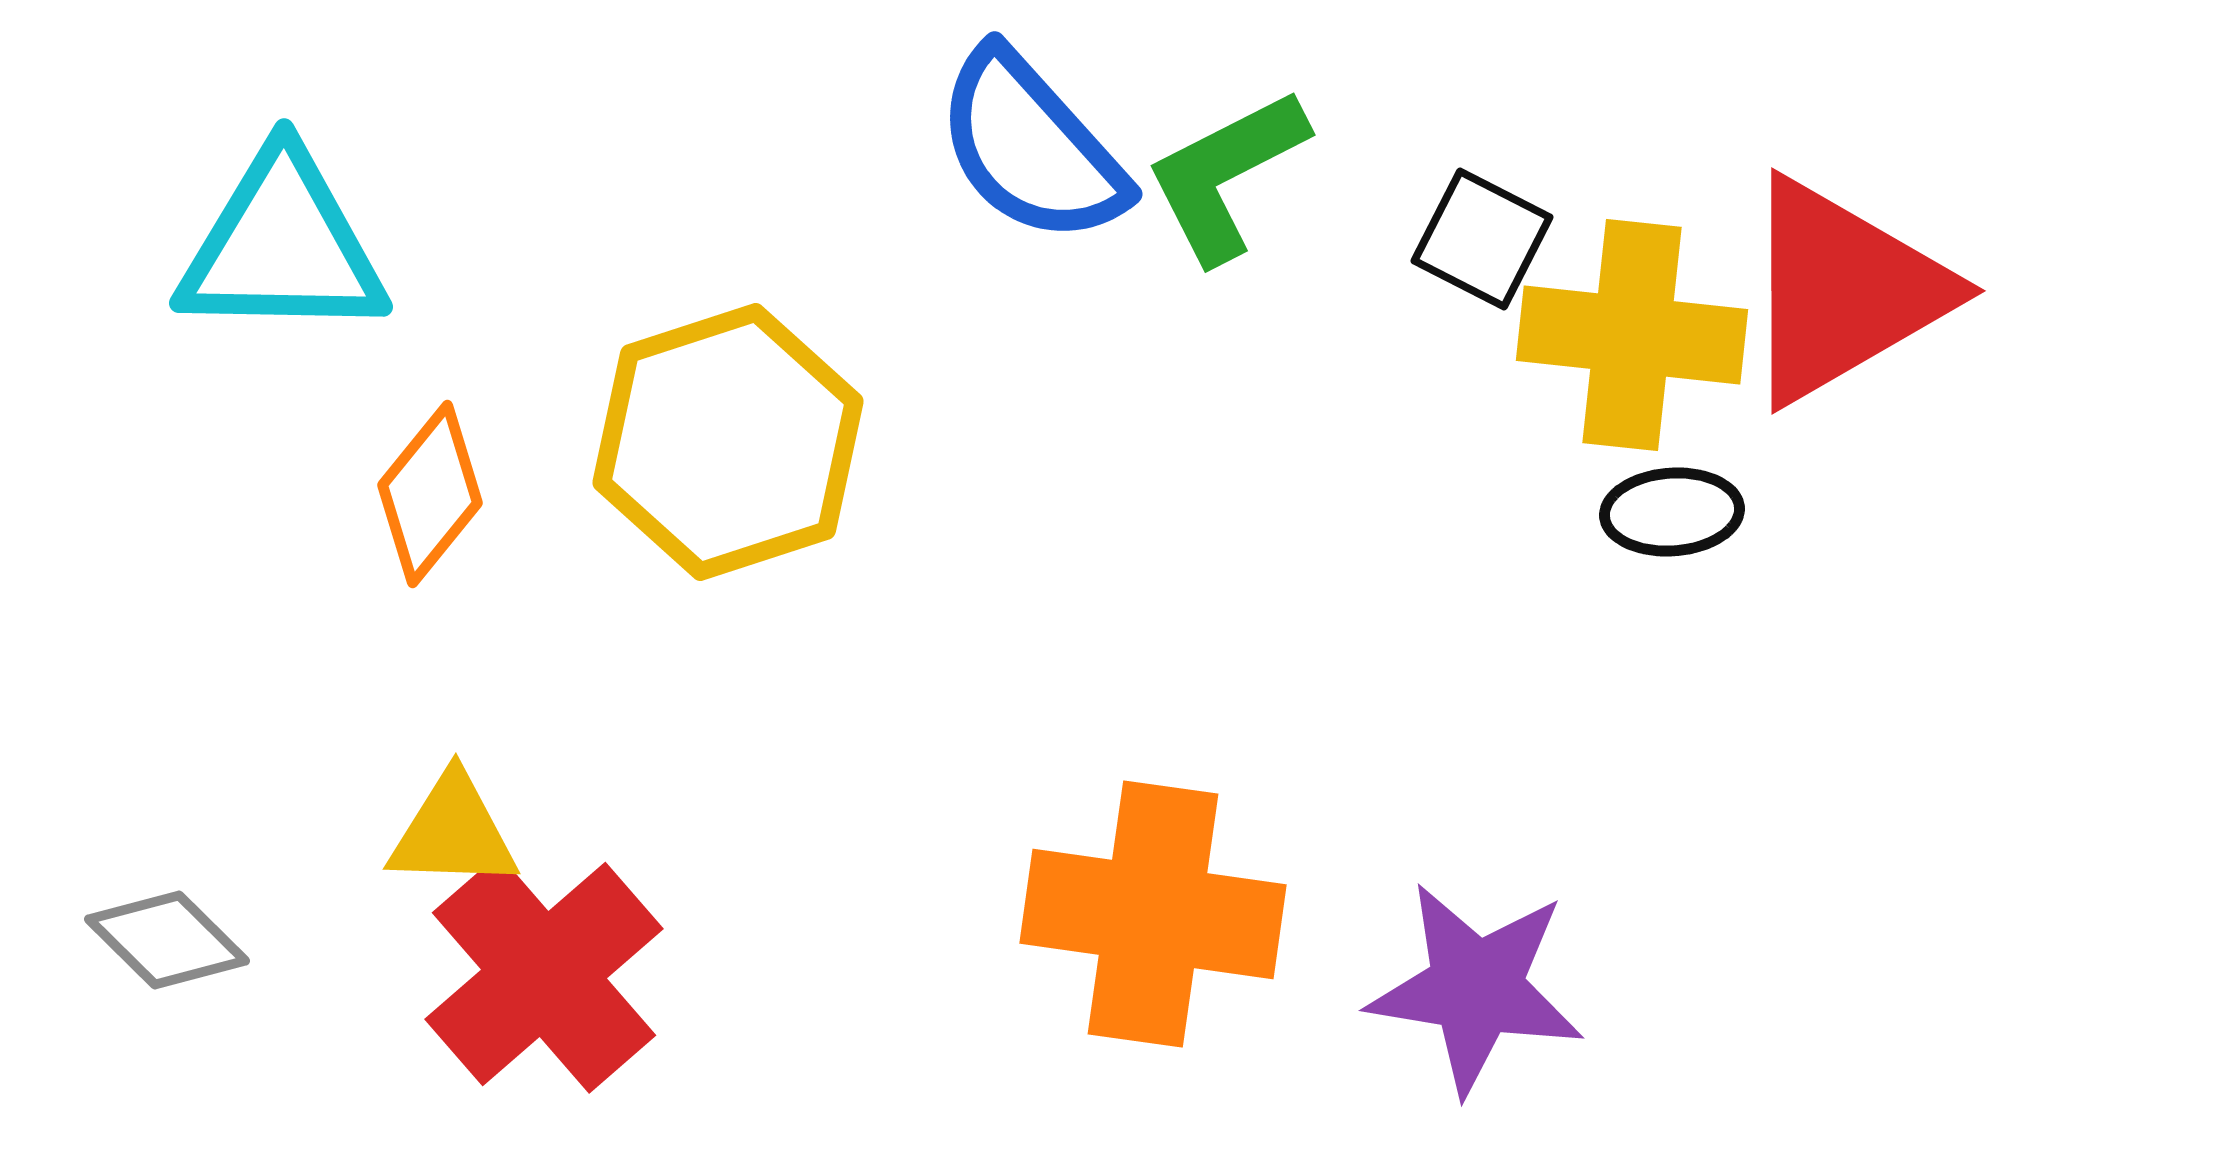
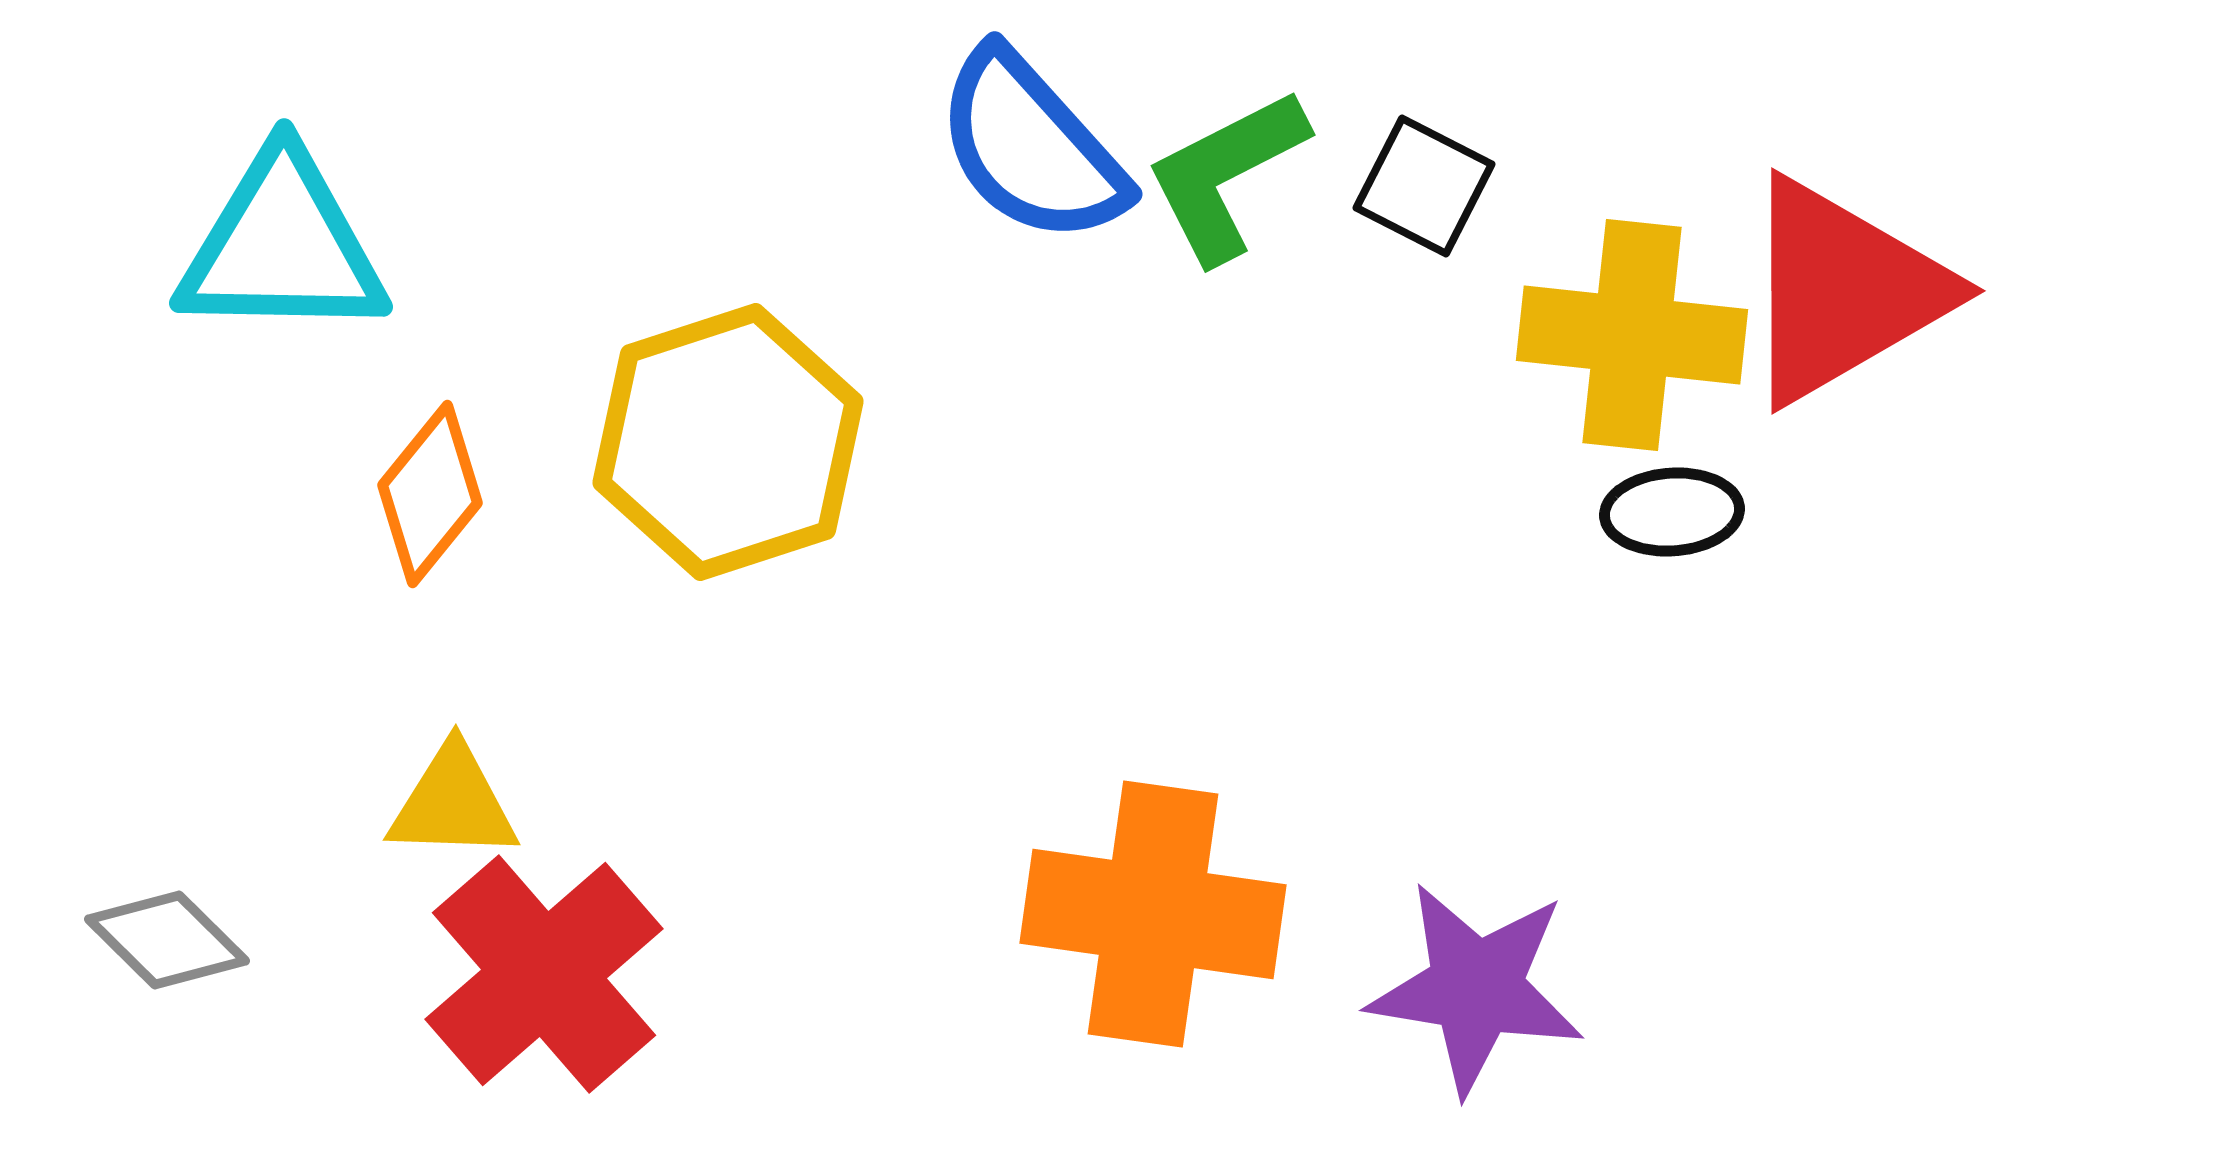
black square: moved 58 px left, 53 px up
yellow triangle: moved 29 px up
